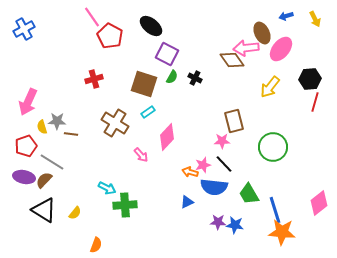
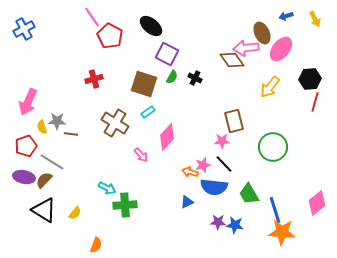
pink diamond at (319, 203): moved 2 px left
